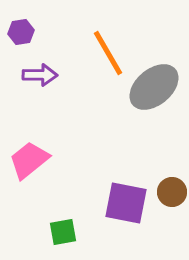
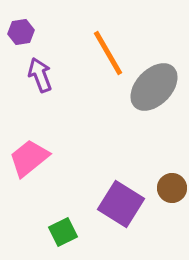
purple arrow: rotated 112 degrees counterclockwise
gray ellipse: rotated 6 degrees counterclockwise
pink trapezoid: moved 2 px up
brown circle: moved 4 px up
purple square: moved 5 px left, 1 px down; rotated 21 degrees clockwise
green square: rotated 16 degrees counterclockwise
